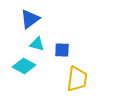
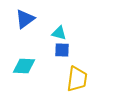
blue triangle: moved 5 px left
cyan triangle: moved 22 px right, 11 px up
cyan diamond: rotated 25 degrees counterclockwise
